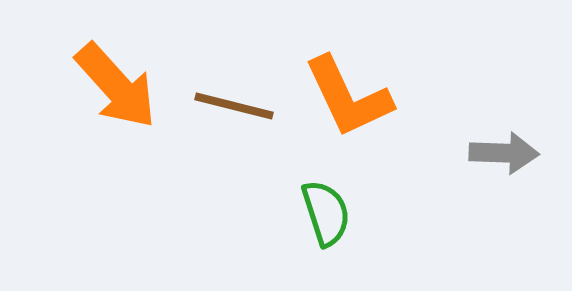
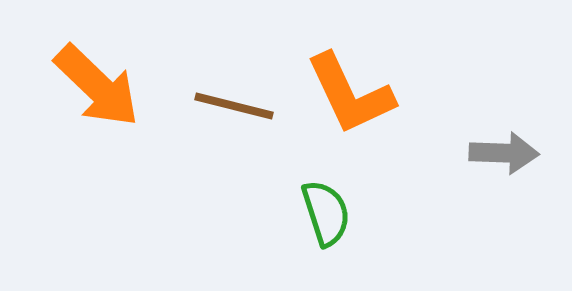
orange arrow: moved 19 px left; rotated 4 degrees counterclockwise
orange L-shape: moved 2 px right, 3 px up
